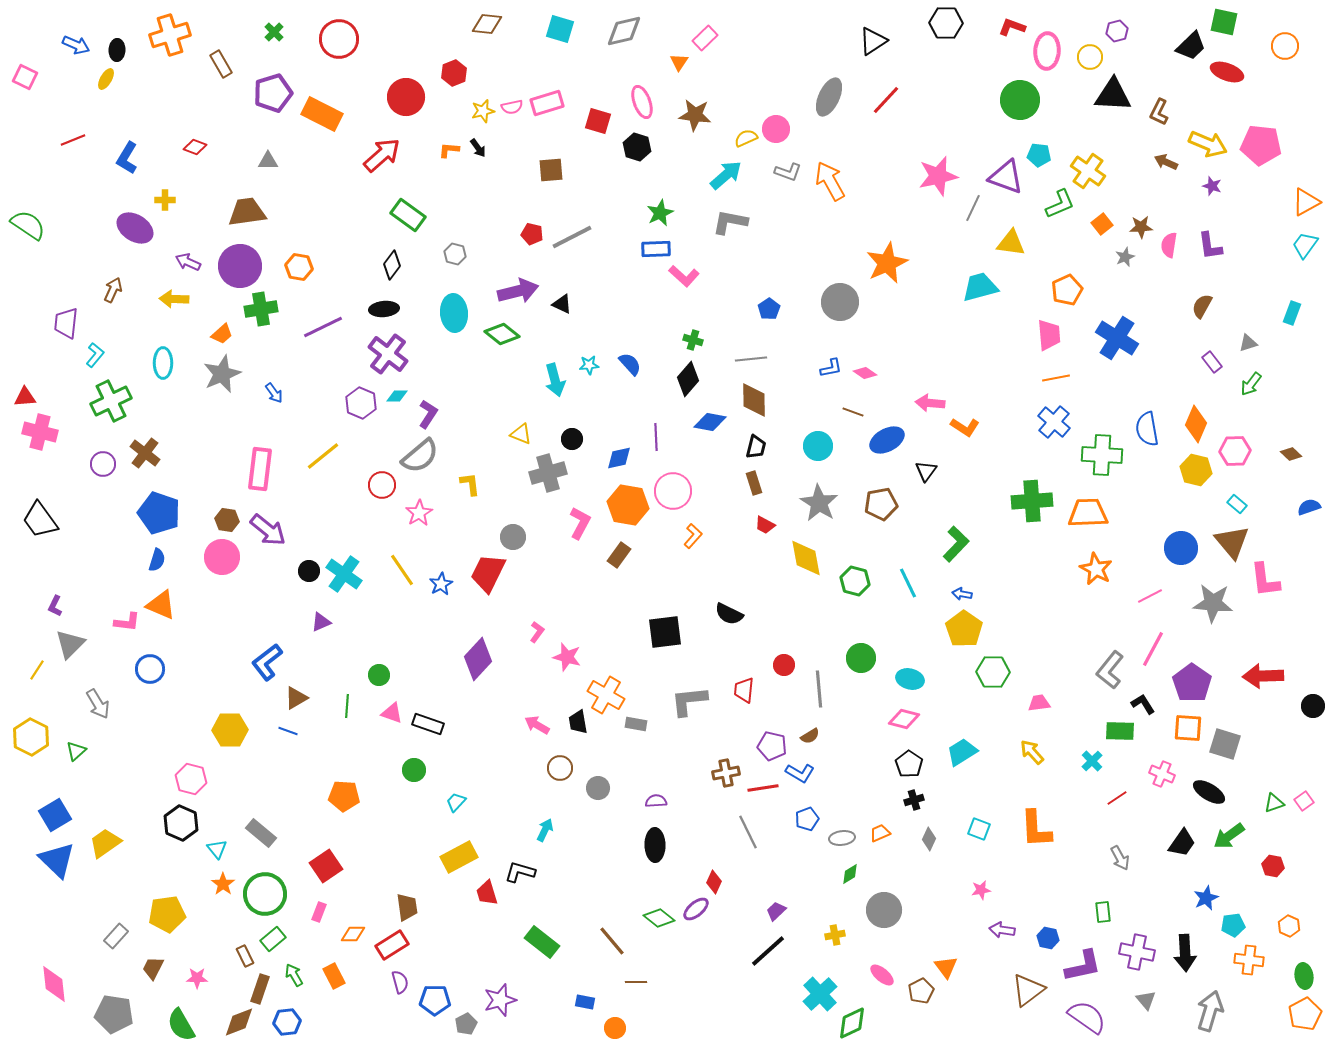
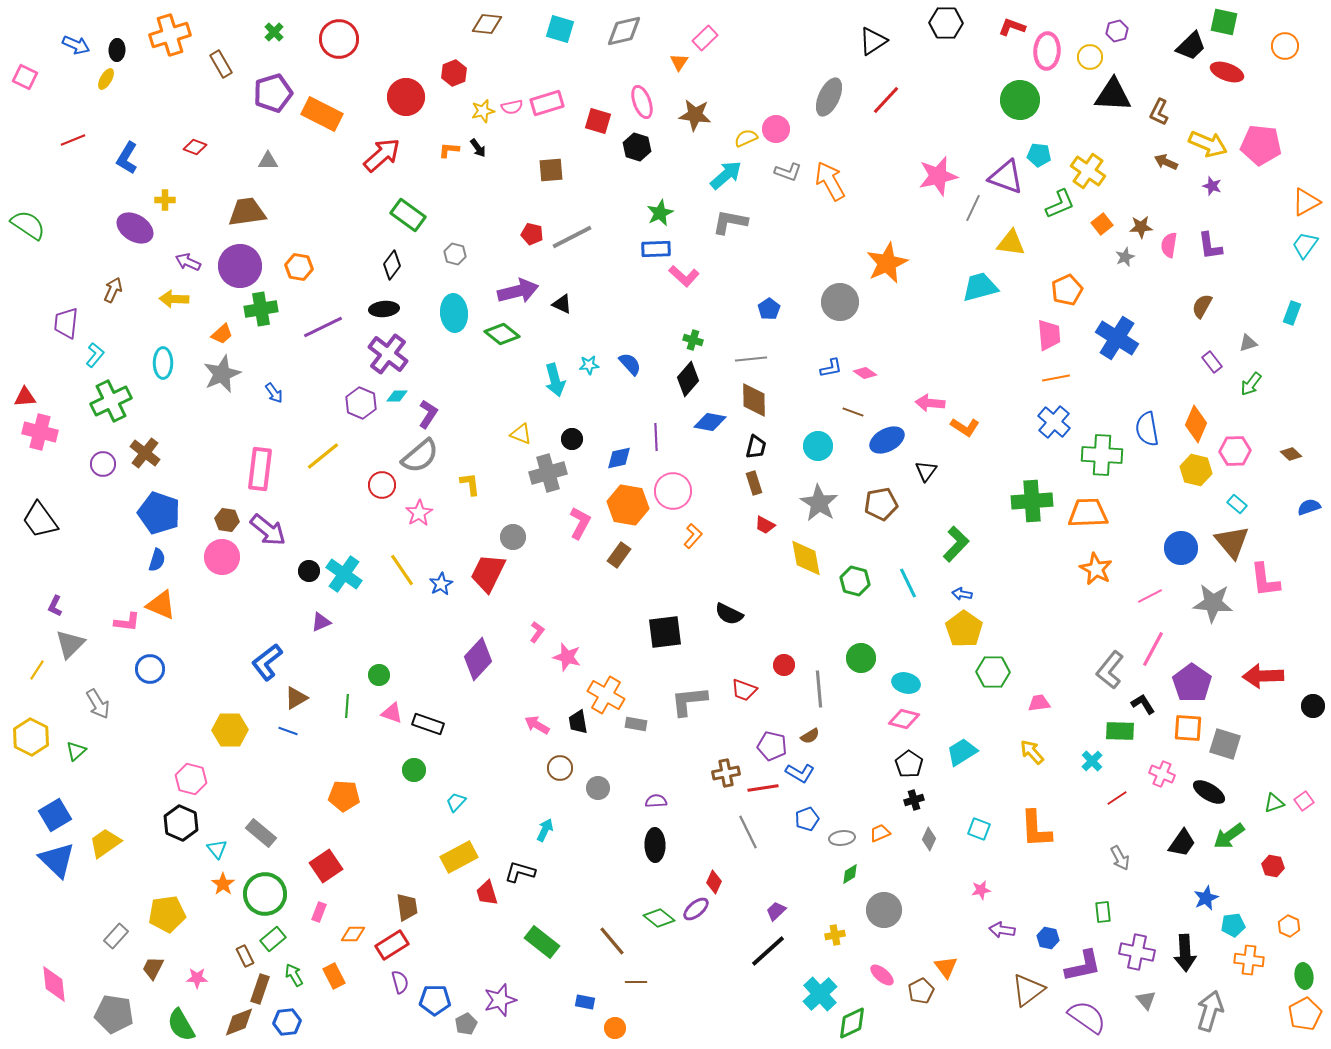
cyan ellipse at (910, 679): moved 4 px left, 4 px down
red trapezoid at (744, 690): rotated 76 degrees counterclockwise
